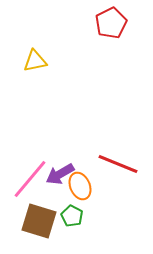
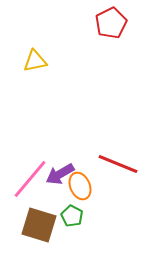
brown square: moved 4 px down
